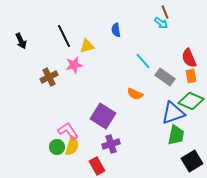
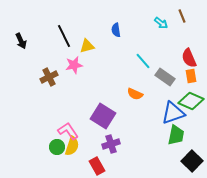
brown line: moved 17 px right, 4 px down
black square: rotated 15 degrees counterclockwise
